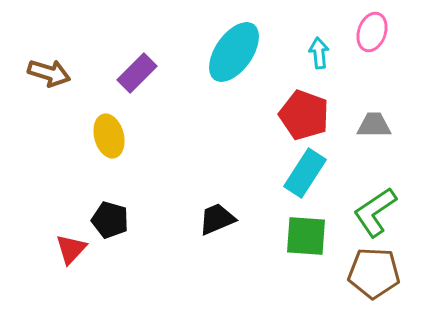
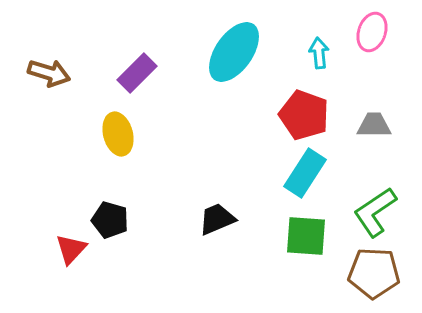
yellow ellipse: moved 9 px right, 2 px up
